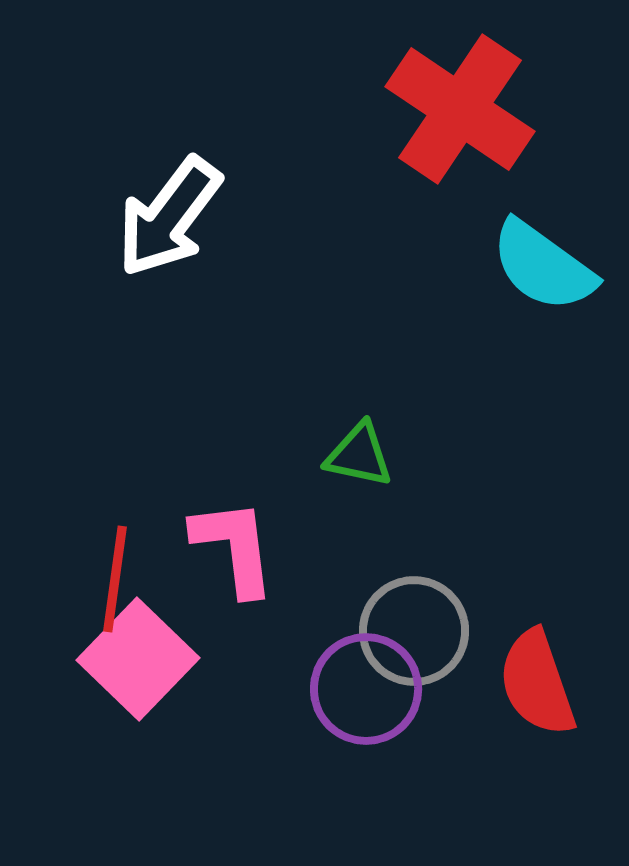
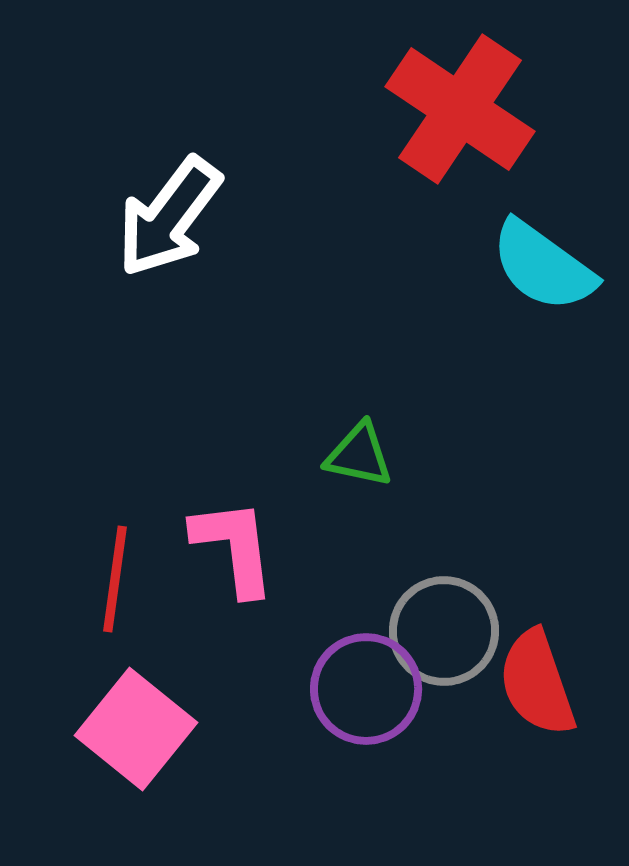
gray circle: moved 30 px right
pink square: moved 2 px left, 70 px down; rotated 5 degrees counterclockwise
